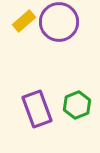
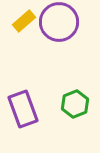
green hexagon: moved 2 px left, 1 px up
purple rectangle: moved 14 px left
